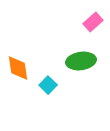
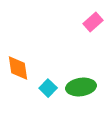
green ellipse: moved 26 px down
cyan square: moved 3 px down
